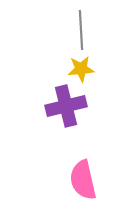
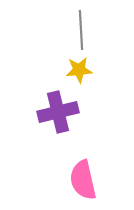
yellow star: moved 2 px left, 1 px down
purple cross: moved 8 px left, 6 px down
